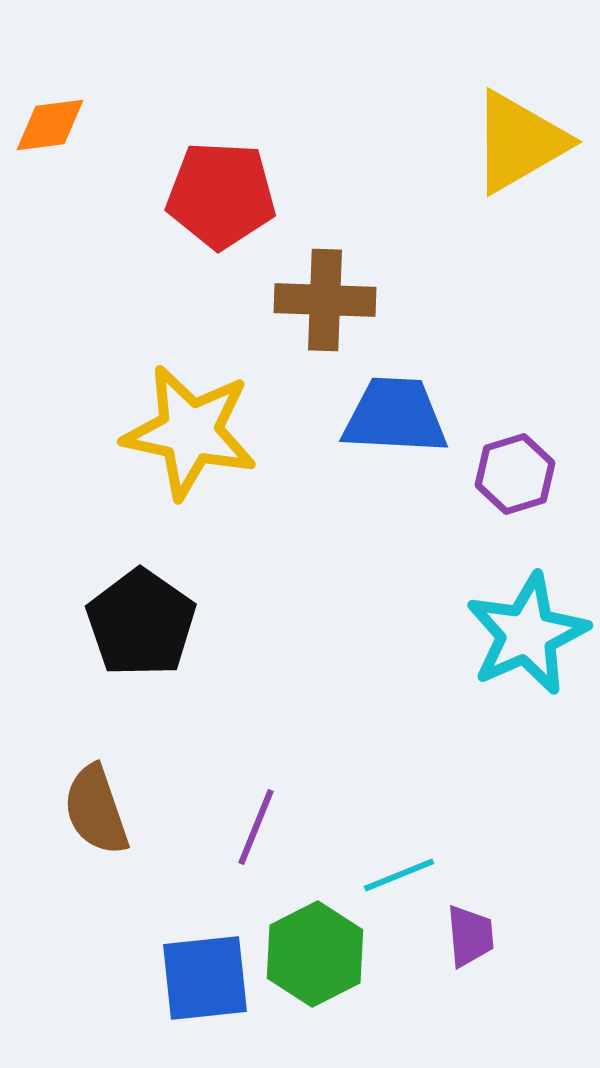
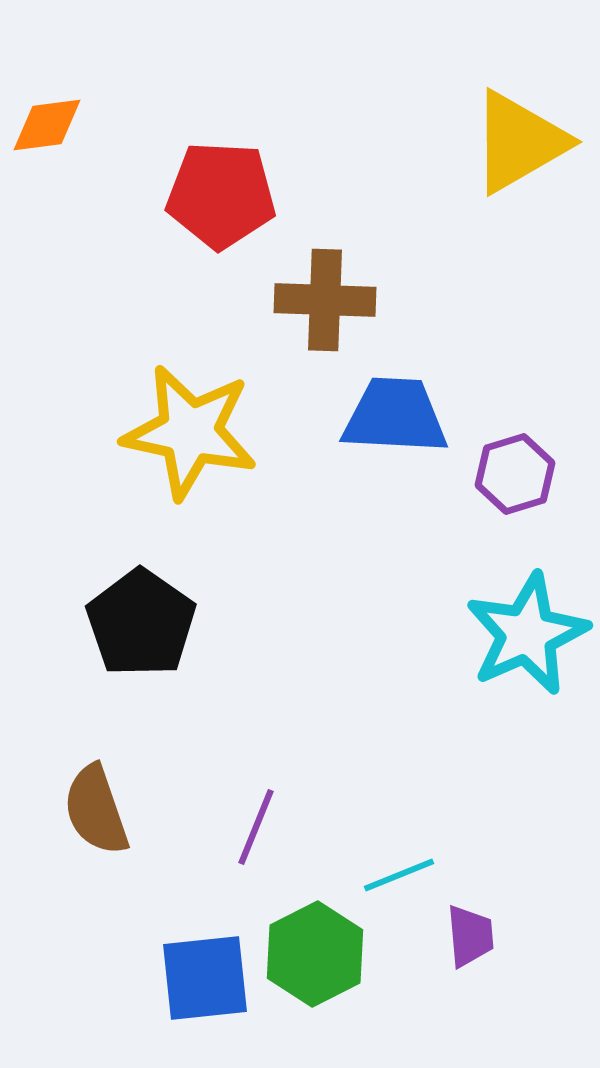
orange diamond: moved 3 px left
